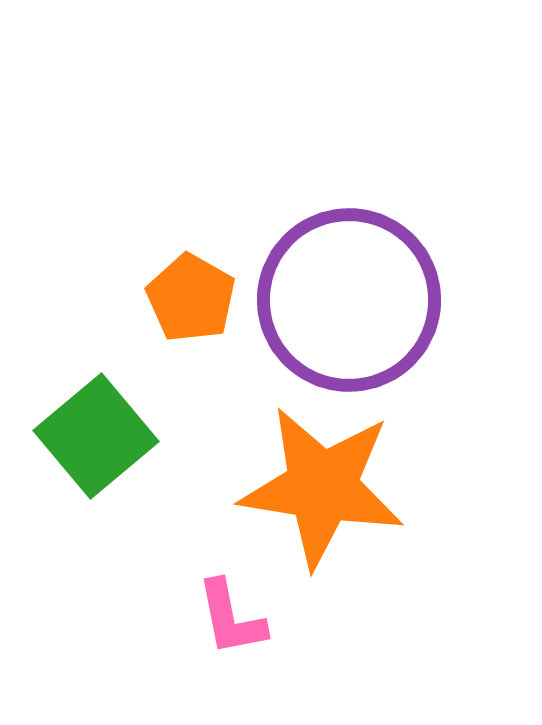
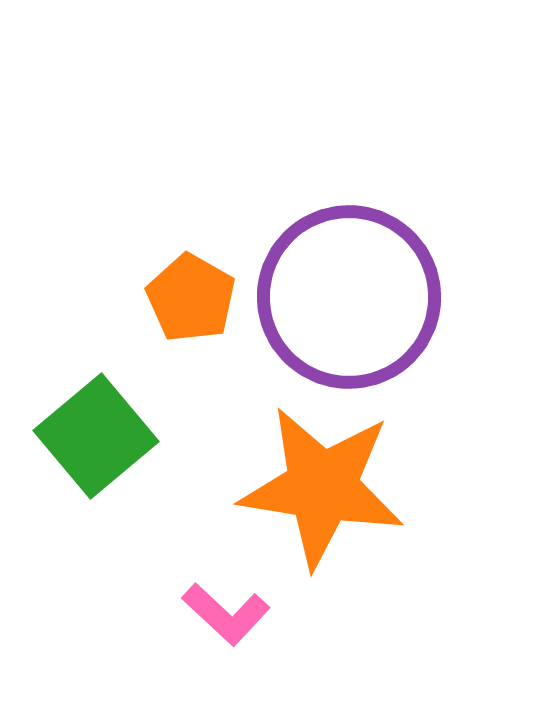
purple circle: moved 3 px up
pink L-shape: moved 5 px left, 4 px up; rotated 36 degrees counterclockwise
